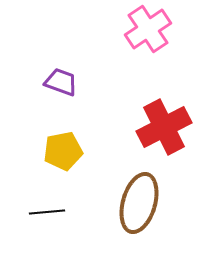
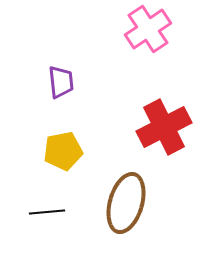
purple trapezoid: rotated 64 degrees clockwise
brown ellipse: moved 13 px left
